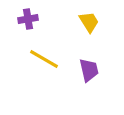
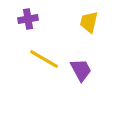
yellow trapezoid: rotated 135 degrees counterclockwise
purple trapezoid: moved 8 px left; rotated 15 degrees counterclockwise
